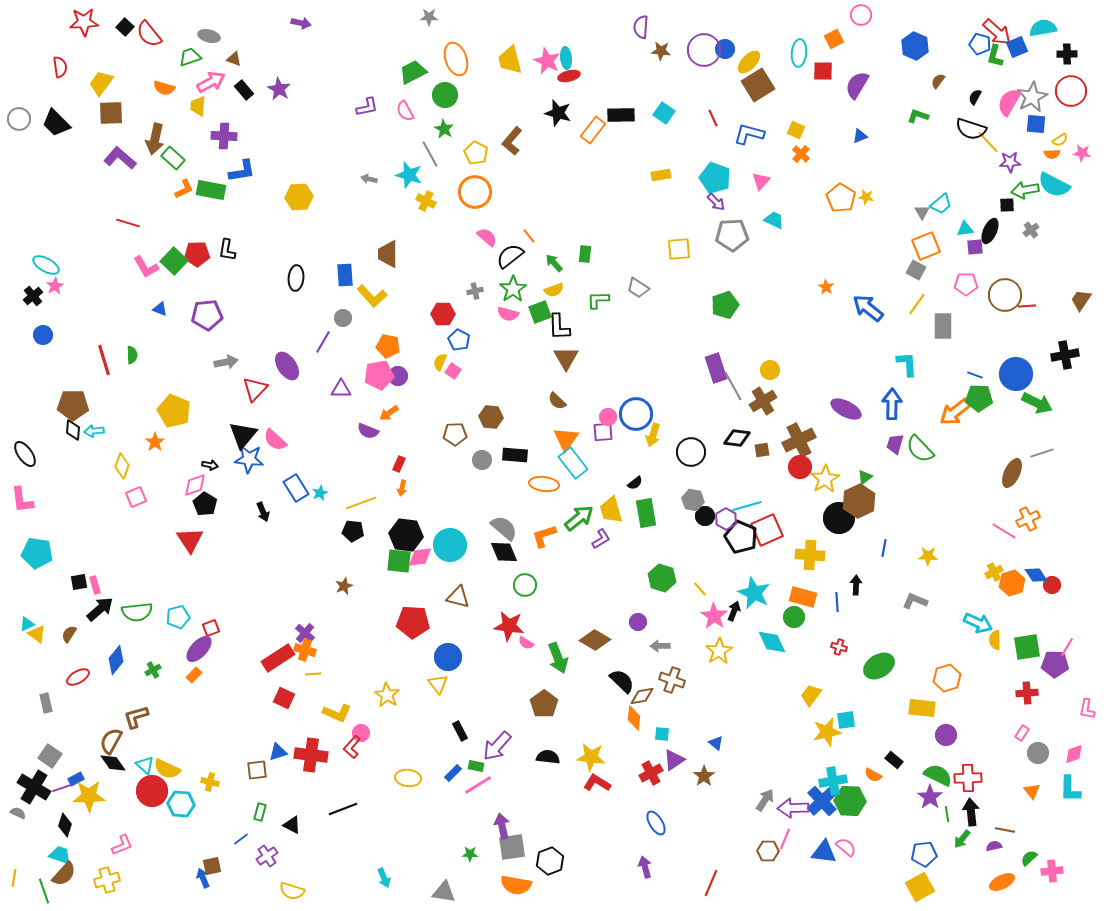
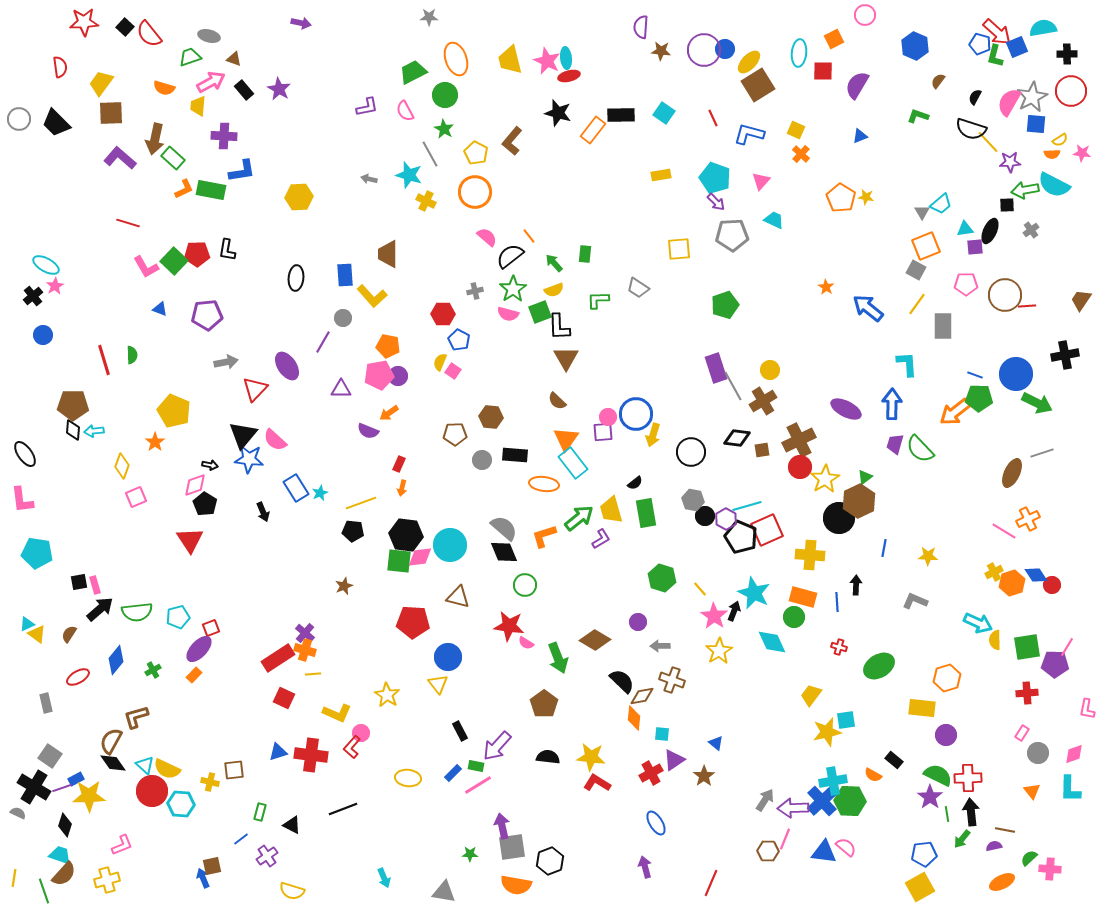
pink circle at (861, 15): moved 4 px right
brown square at (257, 770): moved 23 px left
pink cross at (1052, 871): moved 2 px left, 2 px up; rotated 10 degrees clockwise
